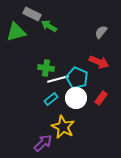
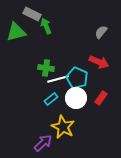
green arrow: moved 3 px left; rotated 35 degrees clockwise
